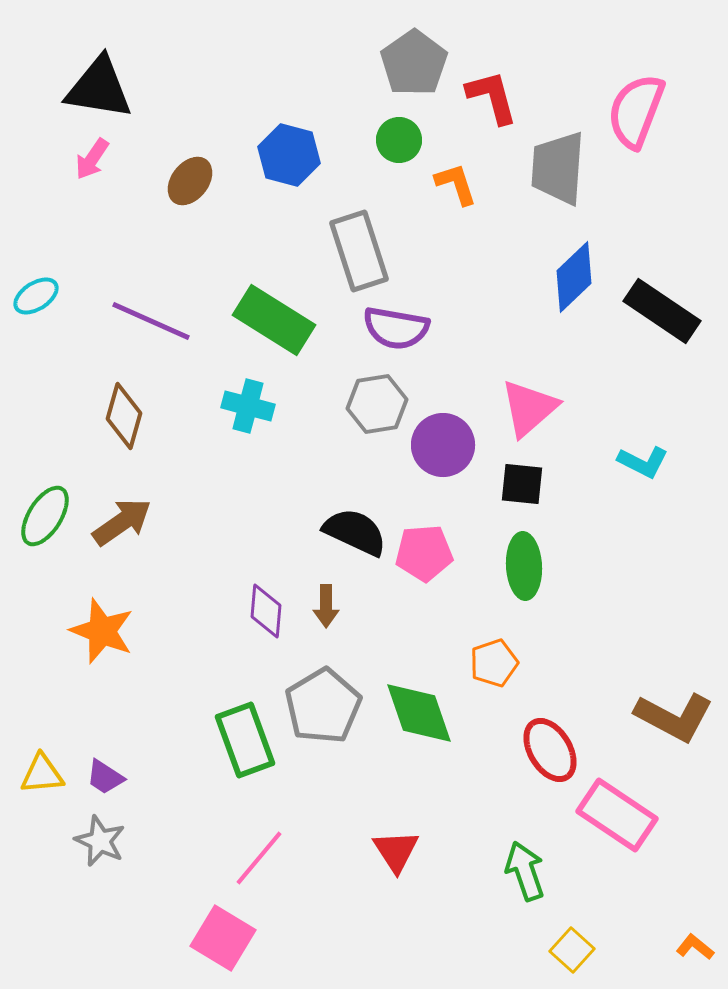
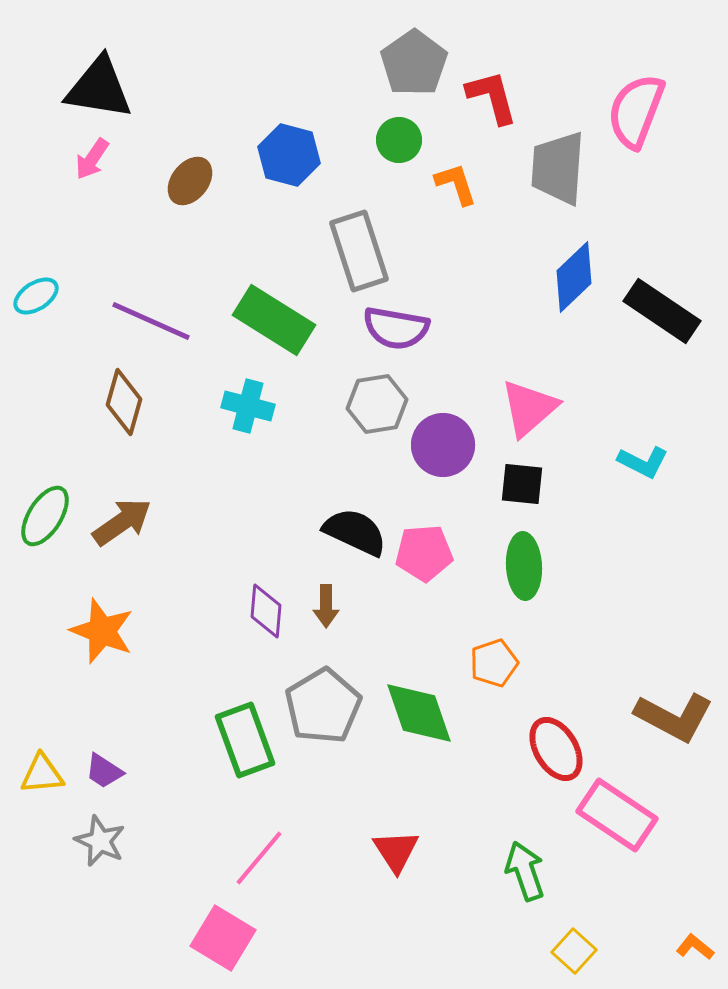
brown diamond at (124, 416): moved 14 px up
red ellipse at (550, 750): moved 6 px right, 1 px up
purple trapezoid at (105, 777): moved 1 px left, 6 px up
yellow square at (572, 950): moved 2 px right, 1 px down
